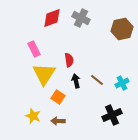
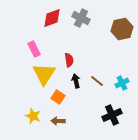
brown line: moved 1 px down
